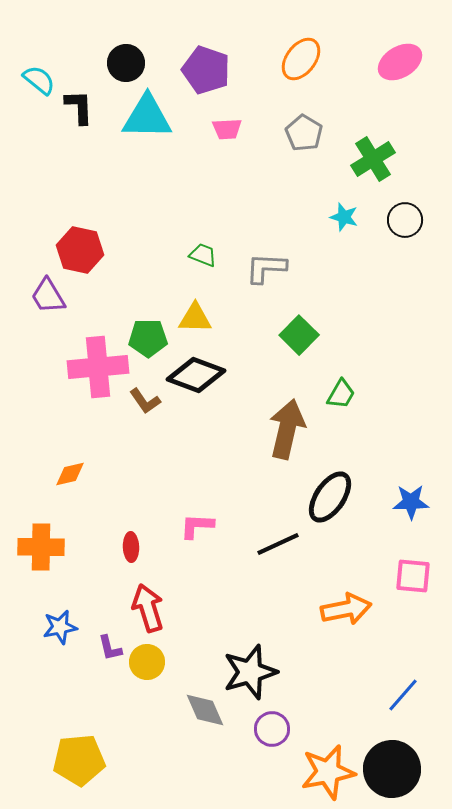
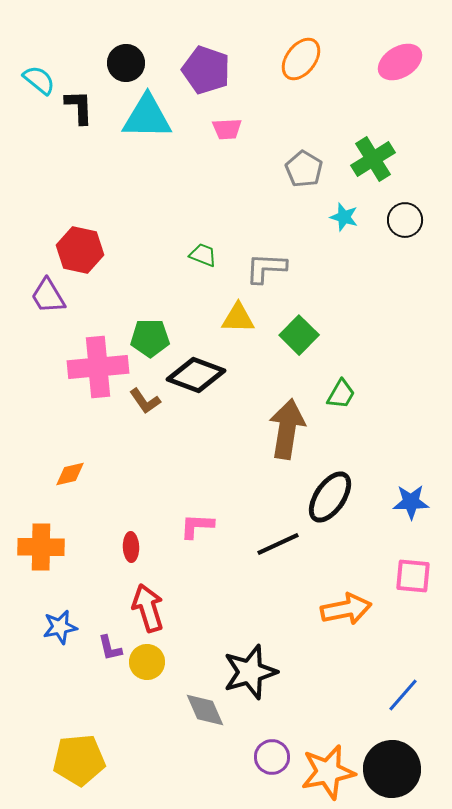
gray pentagon at (304, 133): moved 36 px down
yellow triangle at (195, 318): moved 43 px right
green pentagon at (148, 338): moved 2 px right
brown arrow at (287, 429): rotated 4 degrees counterclockwise
purple circle at (272, 729): moved 28 px down
